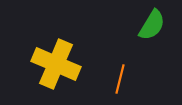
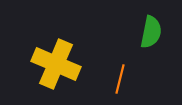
green semicircle: moved 1 px left, 7 px down; rotated 20 degrees counterclockwise
